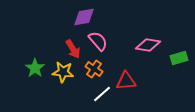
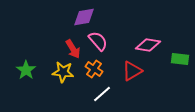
green rectangle: moved 1 px right, 1 px down; rotated 24 degrees clockwise
green star: moved 9 px left, 2 px down
red triangle: moved 6 px right, 10 px up; rotated 25 degrees counterclockwise
